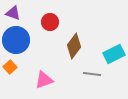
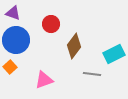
red circle: moved 1 px right, 2 px down
